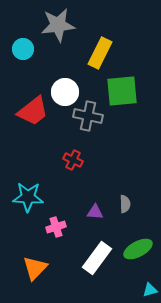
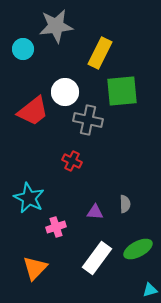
gray star: moved 2 px left, 1 px down
gray cross: moved 4 px down
red cross: moved 1 px left, 1 px down
cyan star: moved 1 px right, 1 px down; rotated 24 degrees clockwise
